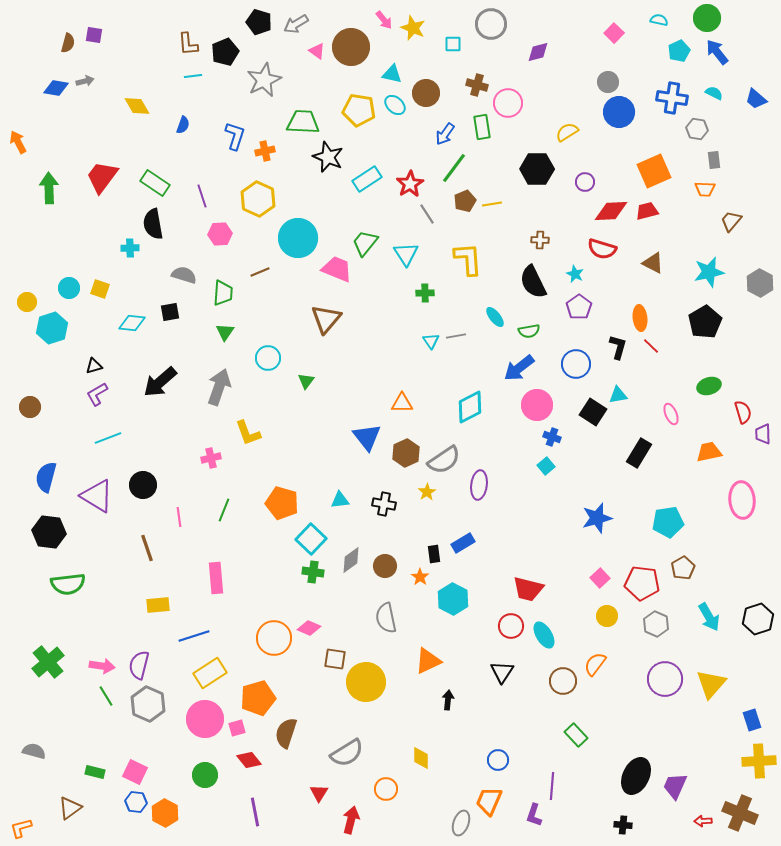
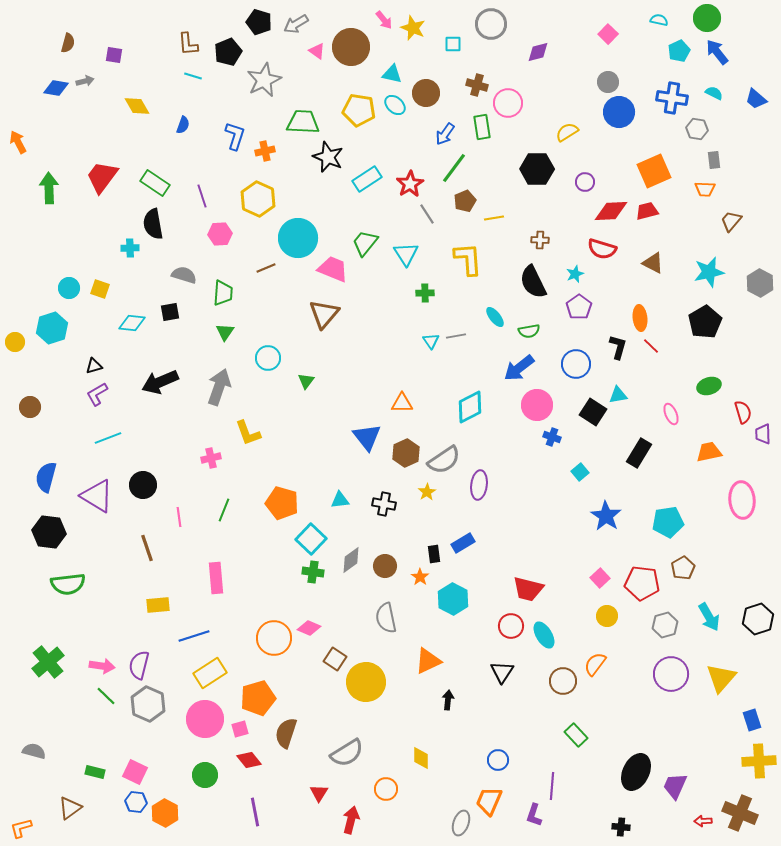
pink square at (614, 33): moved 6 px left, 1 px down
purple square at (94, 35): moved 20 px right, 20 px down
black pentagon at (225, 52): moved 3 px right
cyan line at (193, 76): rotated 24 degrees clockwise
yellow line at (492, 204): moved 2 px right, 14 px down
pink trapezoid at (337, 269): moved 4 px left
brown line at (260, 272): moved 6 px right, 4 px up
cyan star at (575, 274): rotated 24 degrees clockwise
yellow circle at (27, 302): moved 12 px left, 40 px down
brown triangle at (326, 319): moved 2 px left, 5 px up
black arrow at (160, 382): rotated 18 degrees clockwise
cyan square at (546, 466): moved 34 px right, 6 px down
blue star at (597, 518): moved 9 px right, 2 px up; rotated 24 degrees counterclockwise
gray hexagon at (656, 624): moved 9 px right, 1 px down; rotated 20 degrees clockwise
brown square at (335, 659): rotated 25 degrees clockwise
purple circle at (665, 679): moved 6 px right, 5 px up
yellow triangle at (711, 684): moved 10 px right, 6 px up
green line at (106, 696): rotated 15 degrees counterclockwise
pink square at (237, 728): moved 3 px right, 1 px down
black ellipse at (636, 776): moved 4 px up
black cross at (623, 825): moved 2 px left, 2 px down
